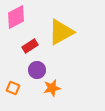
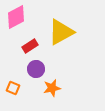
purple circle: moved 1 px left, 1 px up
